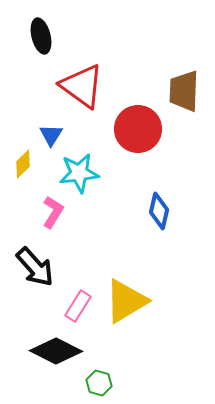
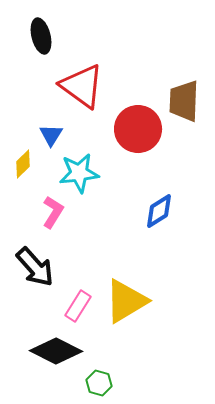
brown trapezoid: moved 10 px down
blue diamond: rotated 45 degrees clockwise
